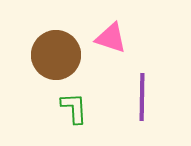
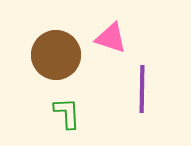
purple line: moved 8 px up
green L-shape: moved 7 px left, 5 px down
